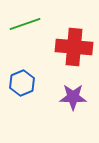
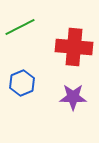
green line: moved 5 px left, 3 px down; rotated 8 degrees counterclockwise
